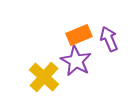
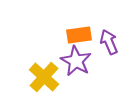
orange rectangle: rotated 15 degrees clockwise
purple arrow: moved 3 px down
